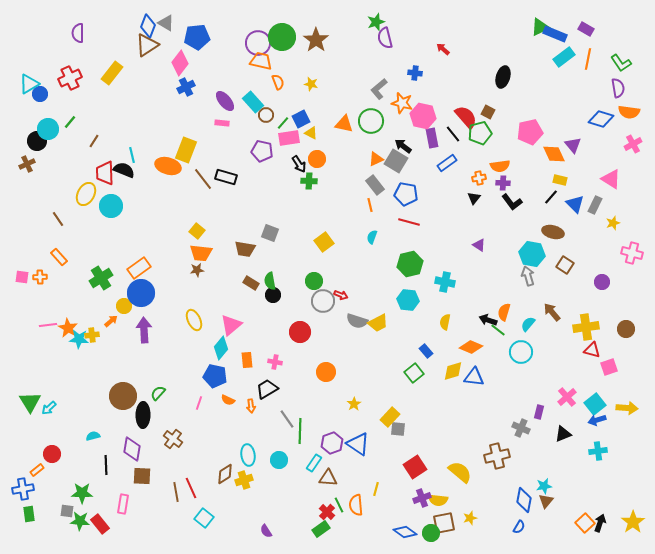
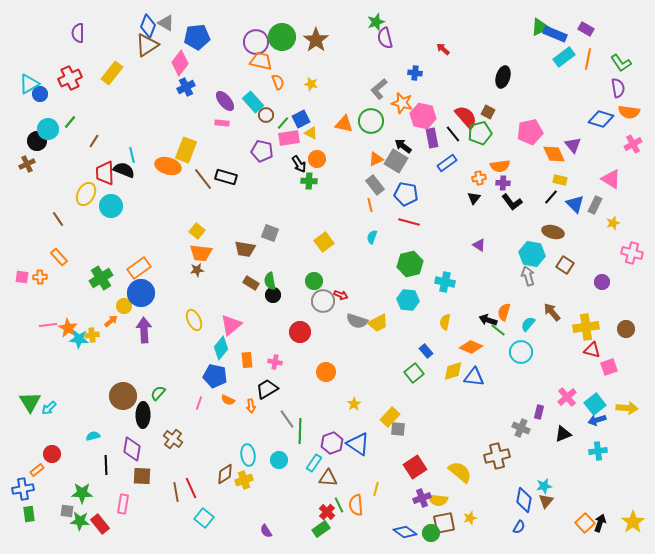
purple circle at (258, 43): moved 2 px left, 1 px up
